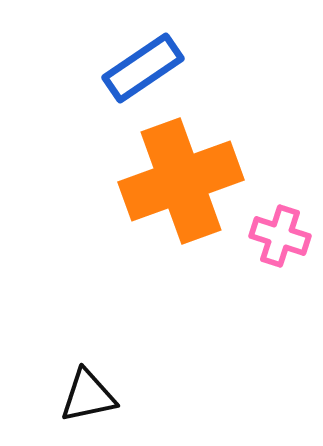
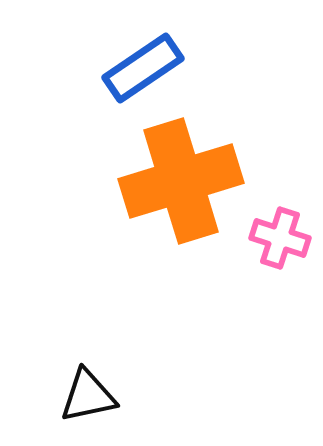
orange cross: rotated 3 degrees clockwise
pink cross: moved 2 px down
